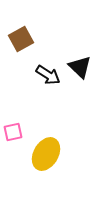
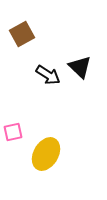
brown square: moved 1 px right, 5 px up
